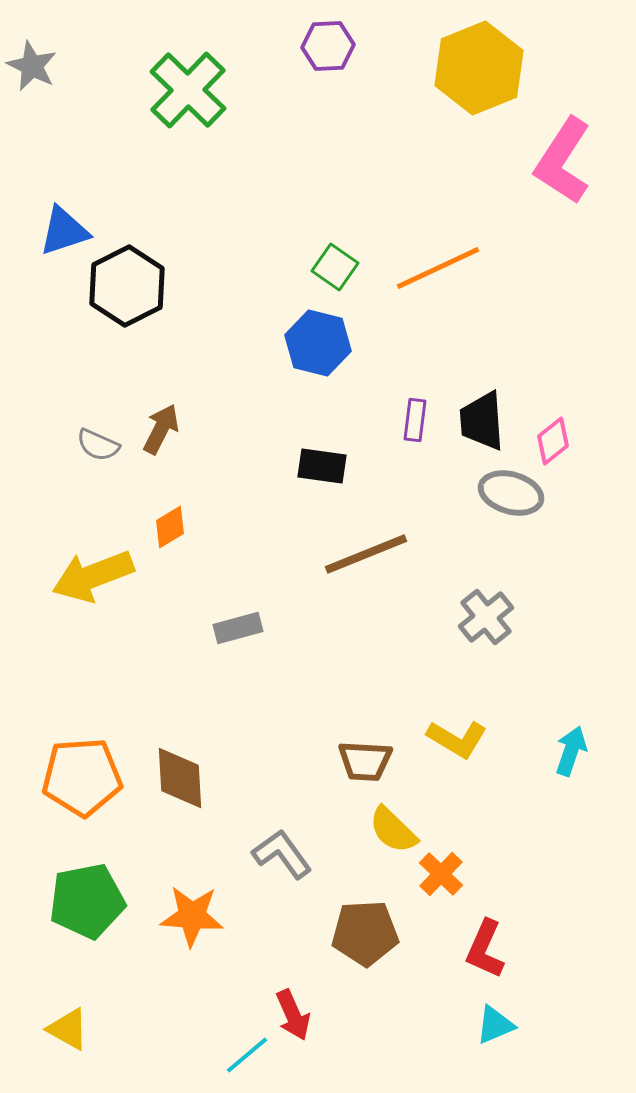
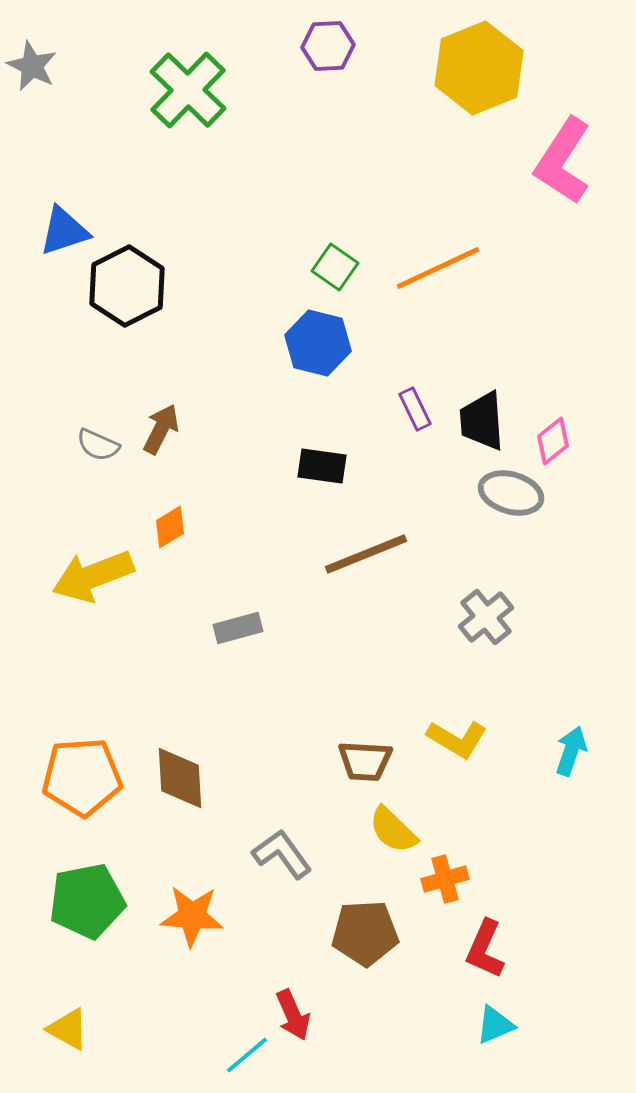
purple rectangle: moved 11 px up; rotated 33 degrees counterclockwise
orange cross: moved 4 px right, 5 px down; rotated 30 degrees clockwise
